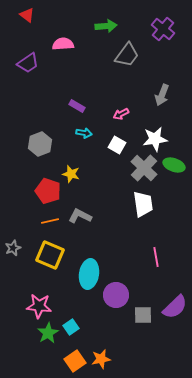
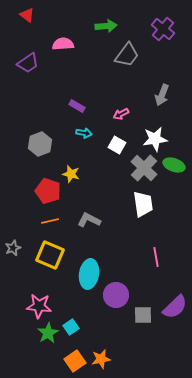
gray L-shape: moved 9 px right, 4 px down
